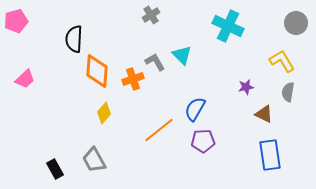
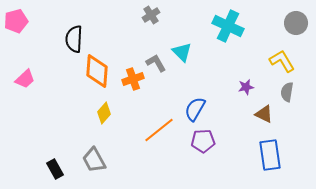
cyan triangle: moved 3 px up
gray L-shape: moved 1 px right, 1 px down
gray semicircle: moved 1 px left
